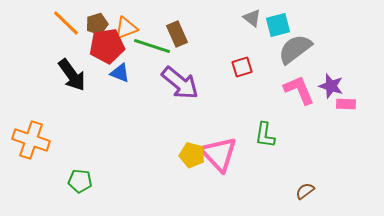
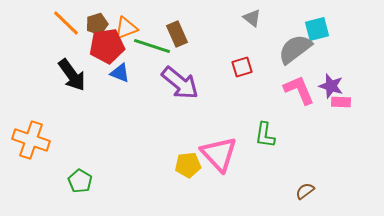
cyan square: moved 39 px right, 4 px down
pink rectangle: moved 5 px left, 2 px up
yellow pentagon: moved 4 px left, 10 px down; rotated 20 degrees counterclockwise
green pentagon: rotated 25 degrees clockwise
